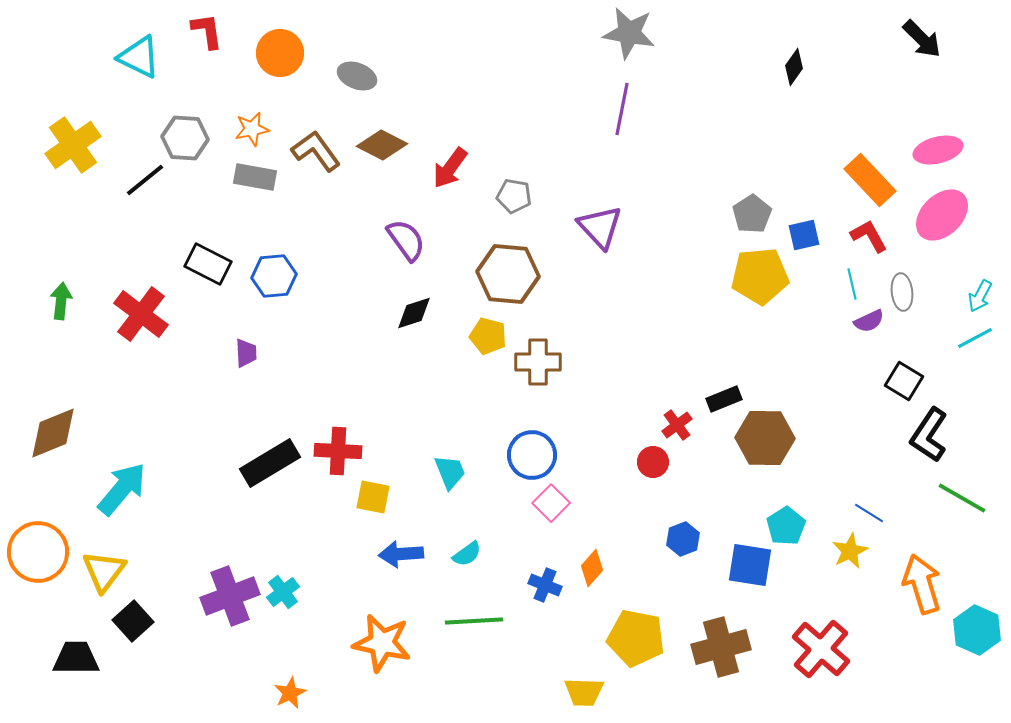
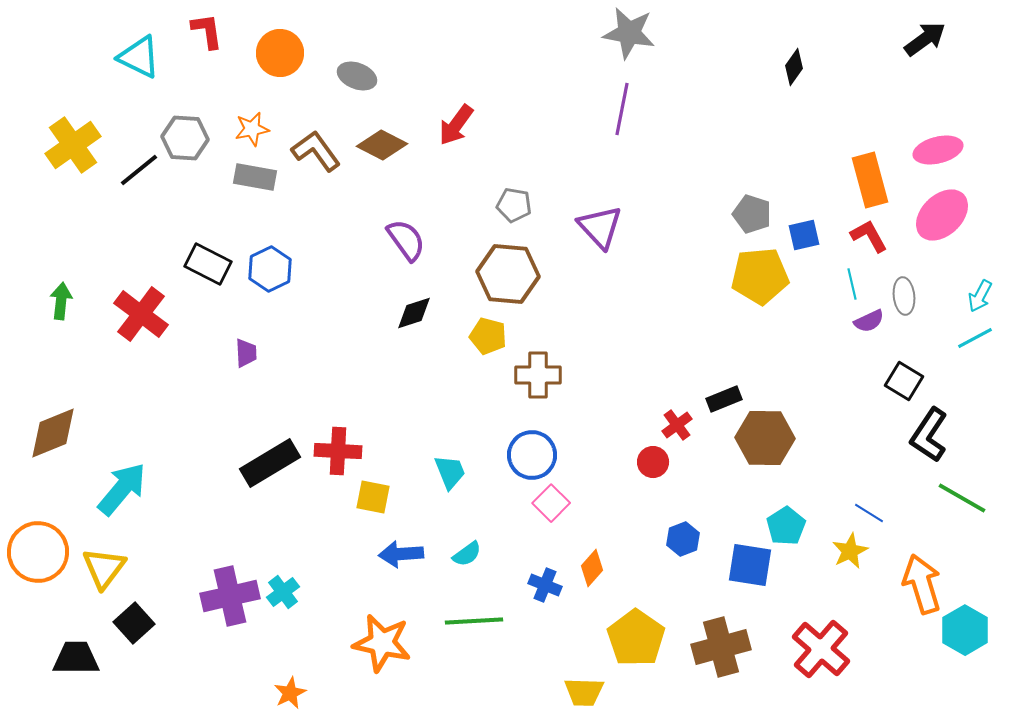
black arrow at (922, 39): moved 3 px right; rotated 81 degrees counterclockwise
red arrow at (450, 168): moved 6 px right, 43 px up
black line at (145, 180): moved 6 px left, 10 px up
orange rectangle at (870, 180): rotated 28 degrees clockwise
gray pentagon at (514, 196): moved 9 px down
gray pentagon at (752, 214): rotated 21 degrees counterclockwise
blue hexagon at (274, 276): moved 4 px left, 7 px up; rotated 21 degrees counterclockwise
gray ellipse at (902, 292): moved 2 px right, 4 px down
brown cross at (538, 362): moved 13 px down
yellow triangle at (104, 571): moved 3 px up
purple cross at (230, 596): rotated 8 degrees clockwise
black square at (133, 621): moved 1 px right, 2 px down
cyan hexagon at (977, 630): moved 12 px left; rotated 6 degrees clockwise
yellow pentagon at (636, 638): rotated 24 degrees clockwise
